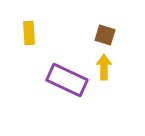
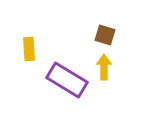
yellow rectangle: moved 16 px down
purple rectangle: rotated 6 degrees clockwise
